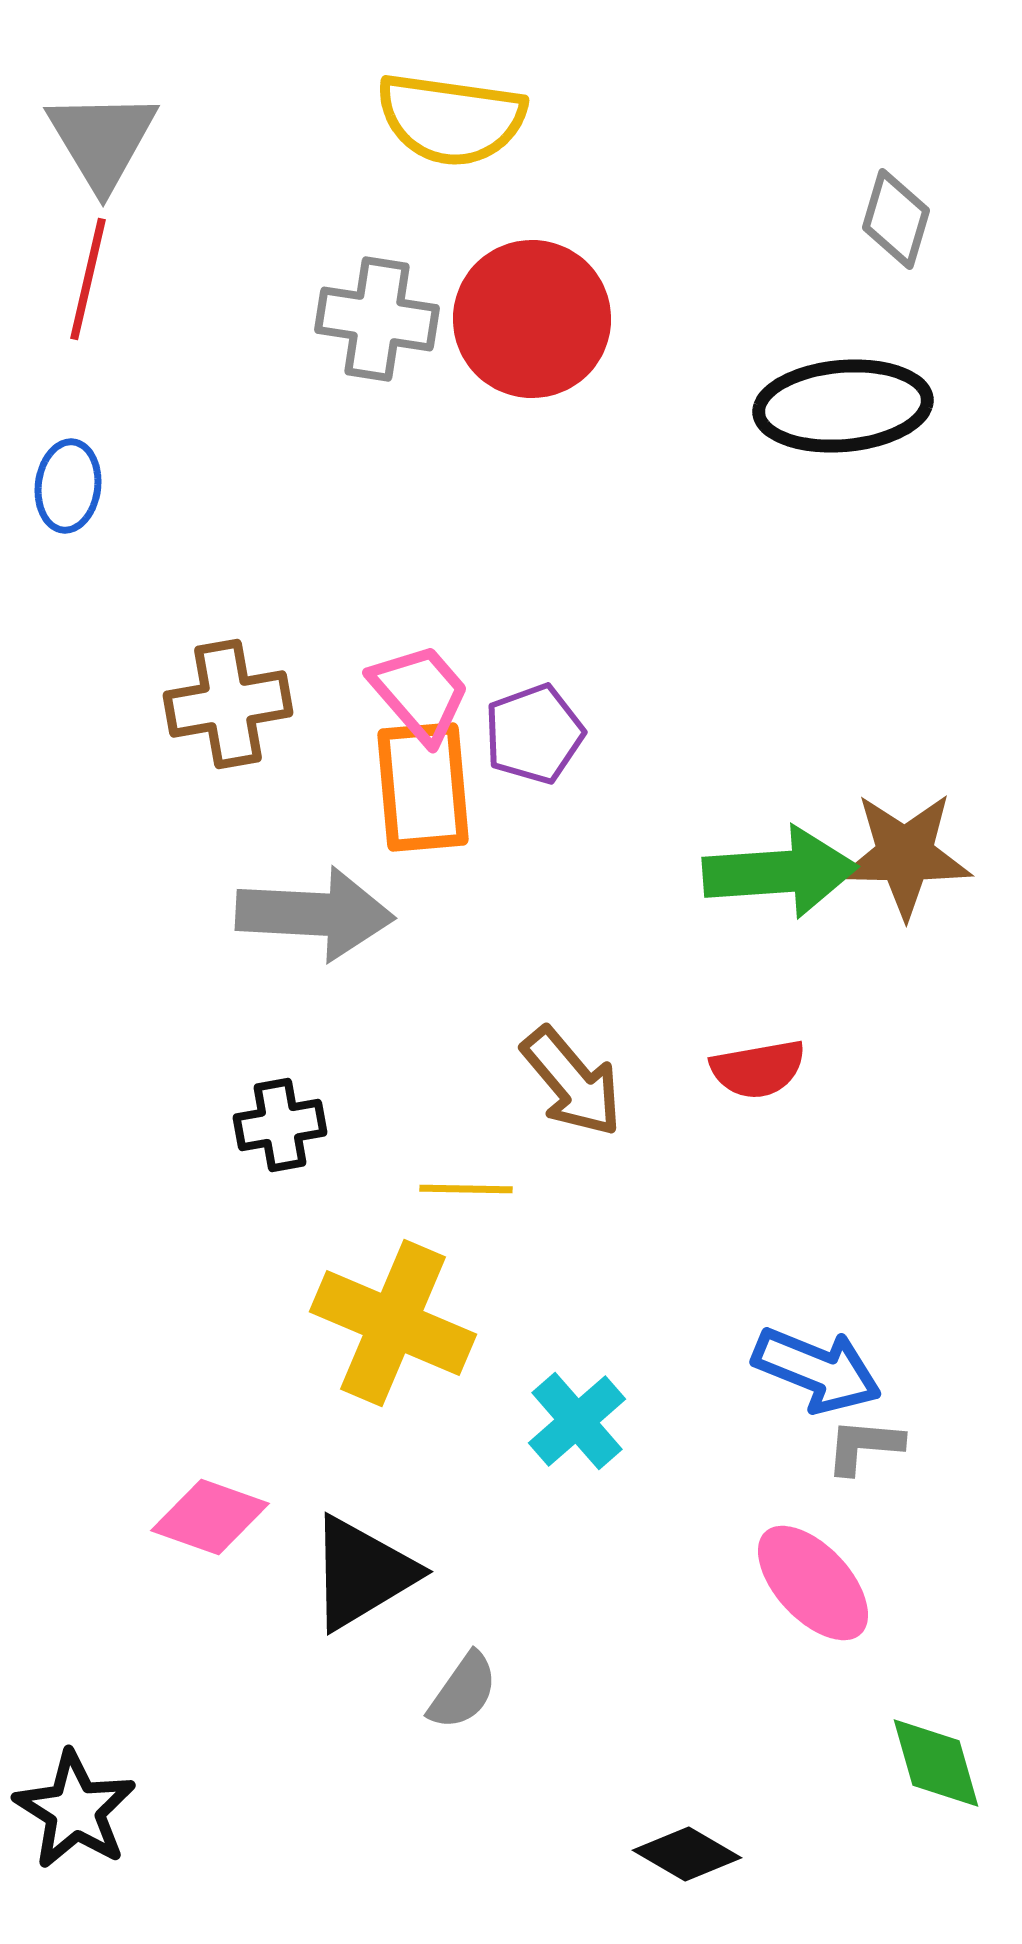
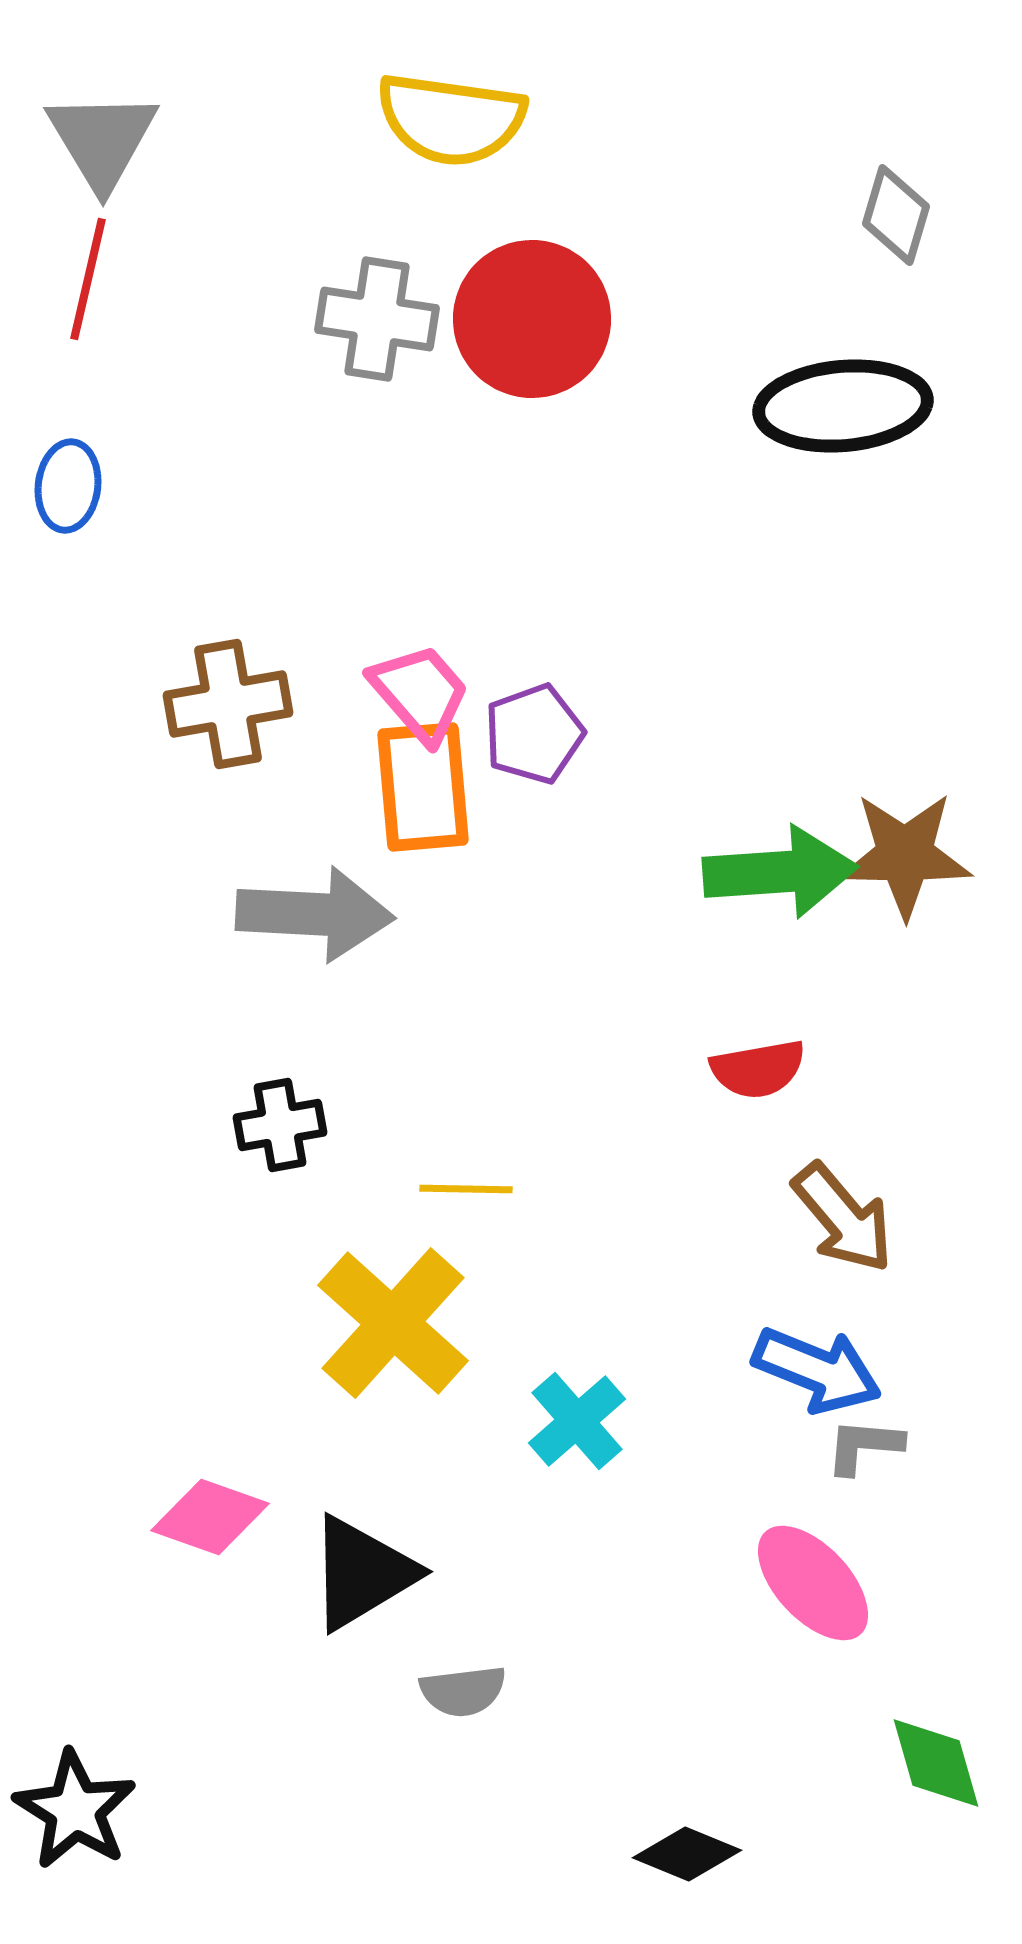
gray diamond: moved 4 px up
brown arrow: moved 271 px right, 136 px down
yellow cross: rotated 19 degrees clockwise
gray semicircle: rotated 48 degrees clockwise
black diamond: rotated 8 degrees counterclockwise
